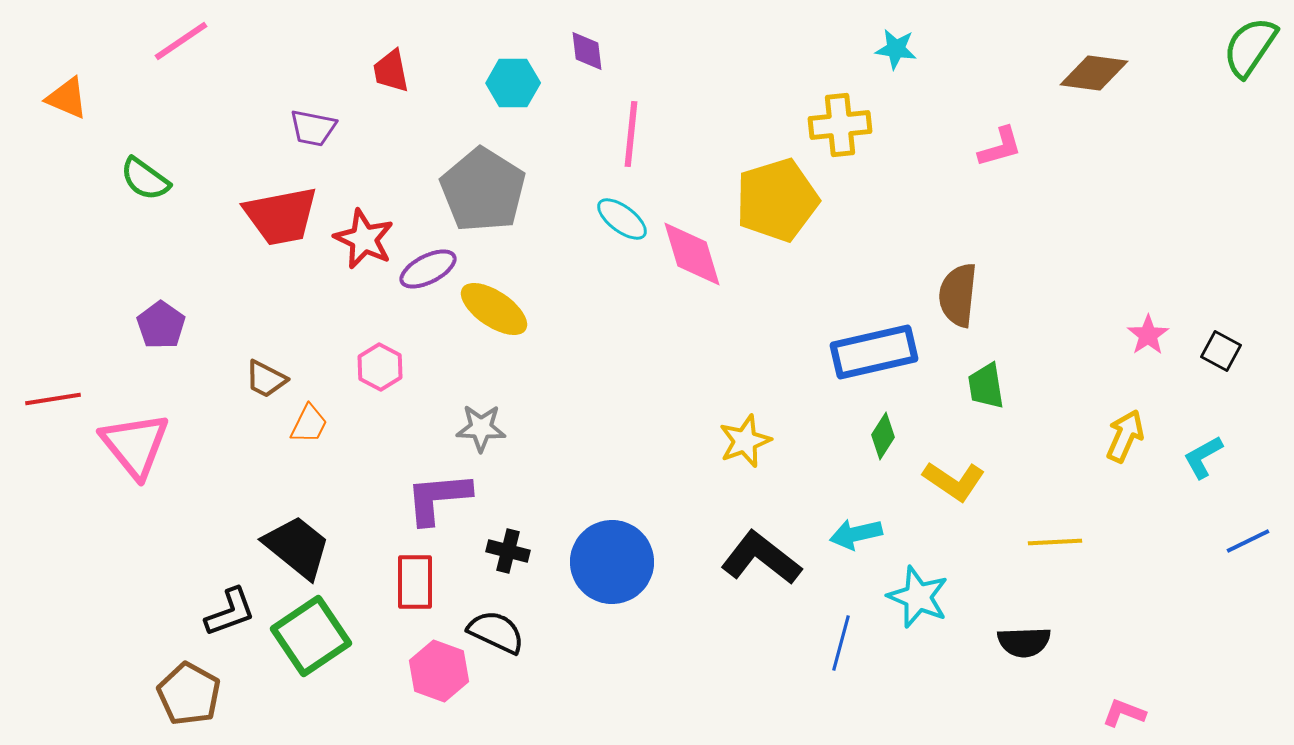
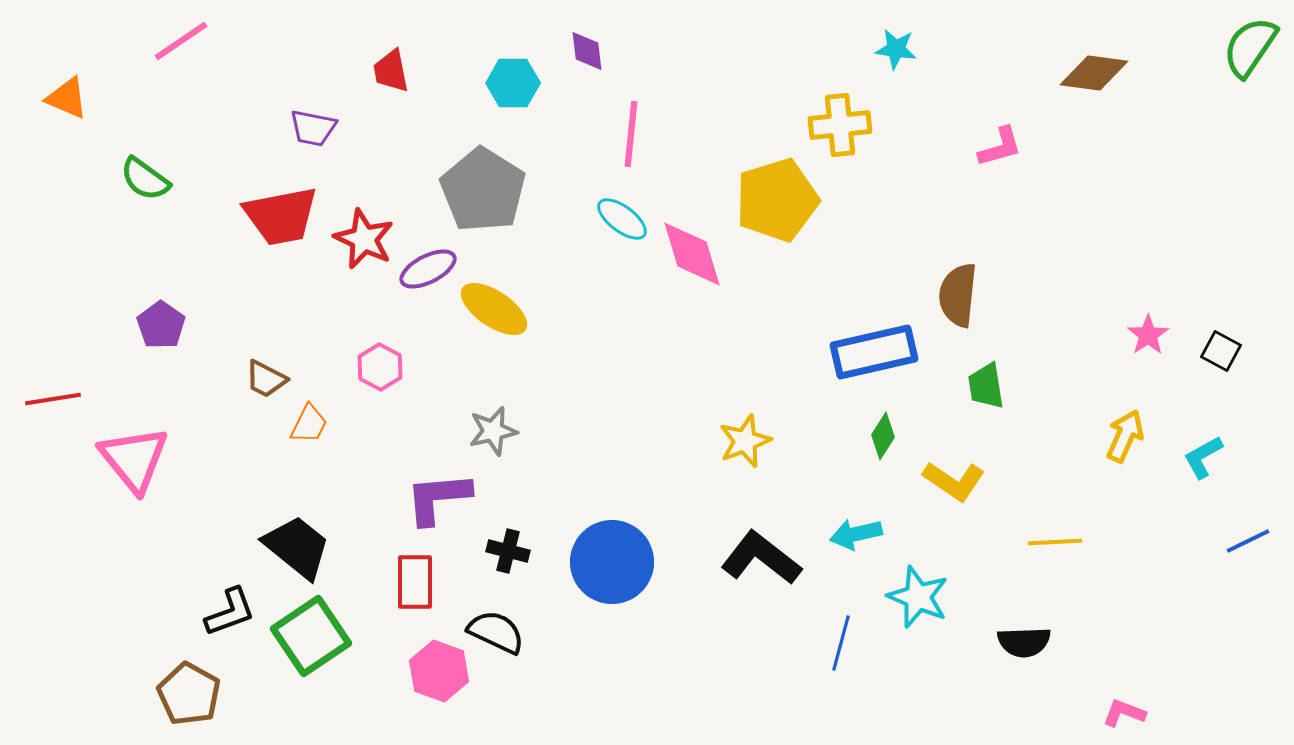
gray star at (481, 428): moved 12 px right, 3 px down; rotated 15 degrees counterclockwise
pink triangle at (135, 445): moved 1 px left, 14 px down
